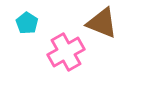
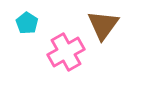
brown triangle: moved 1 px right, 2 px down; rotated 44 degrees clockwise
